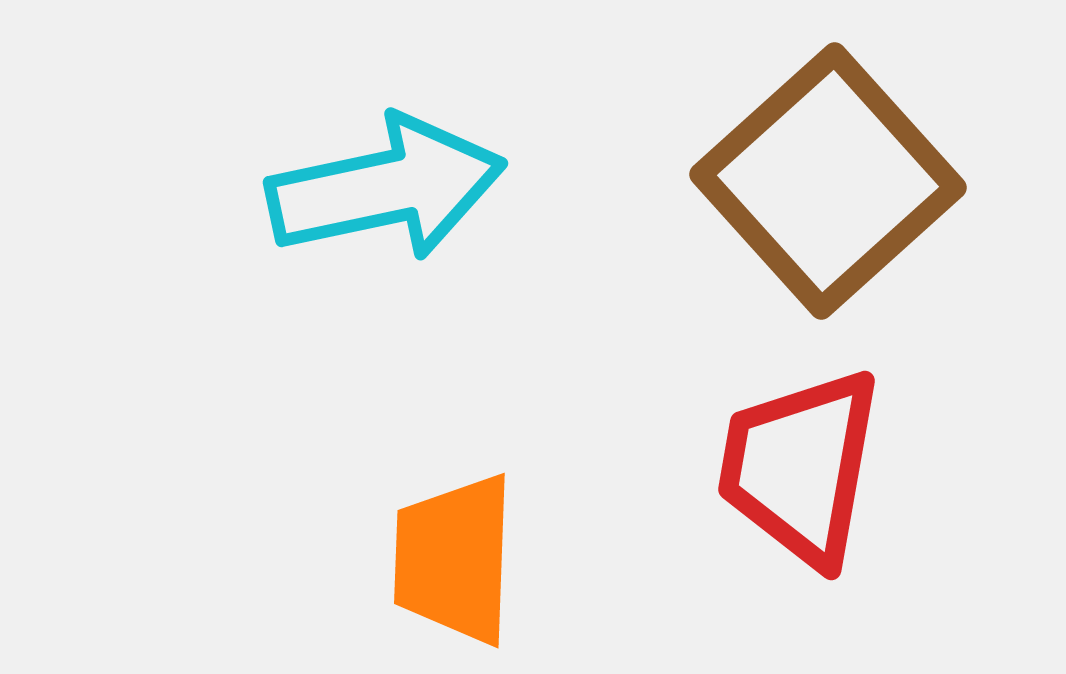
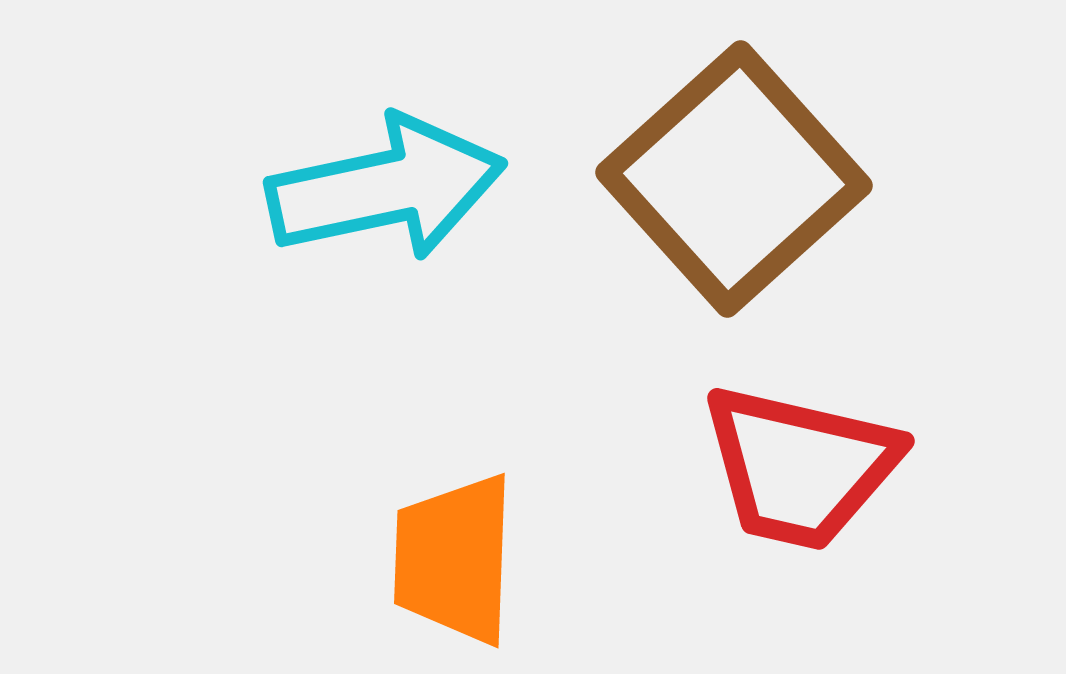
brown square: moved 94 px left, 2 px up
red trapezoid: rotated 87 degrees counterclockwise
